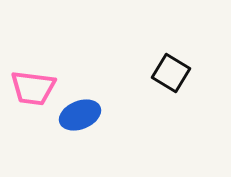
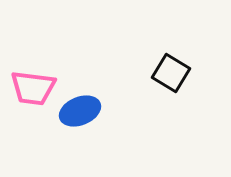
blue ellipse: moved 4 px up
